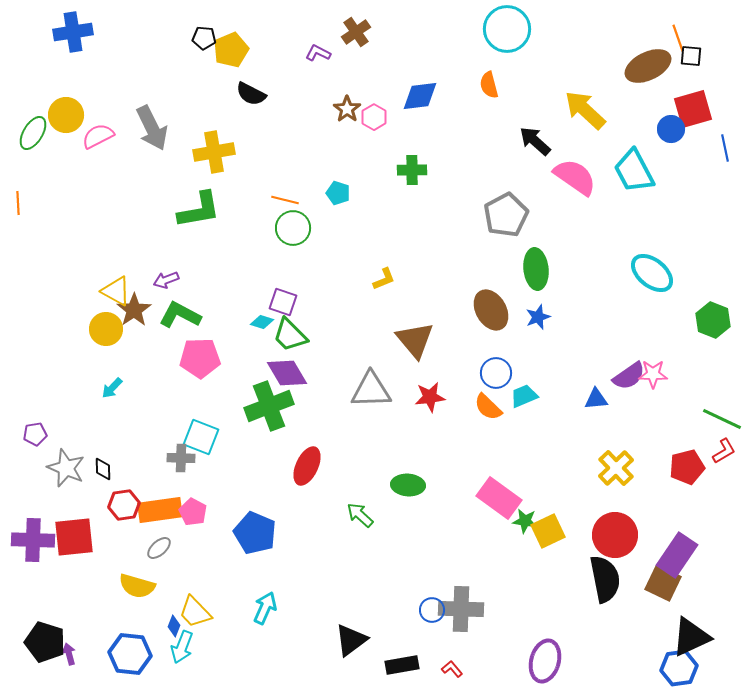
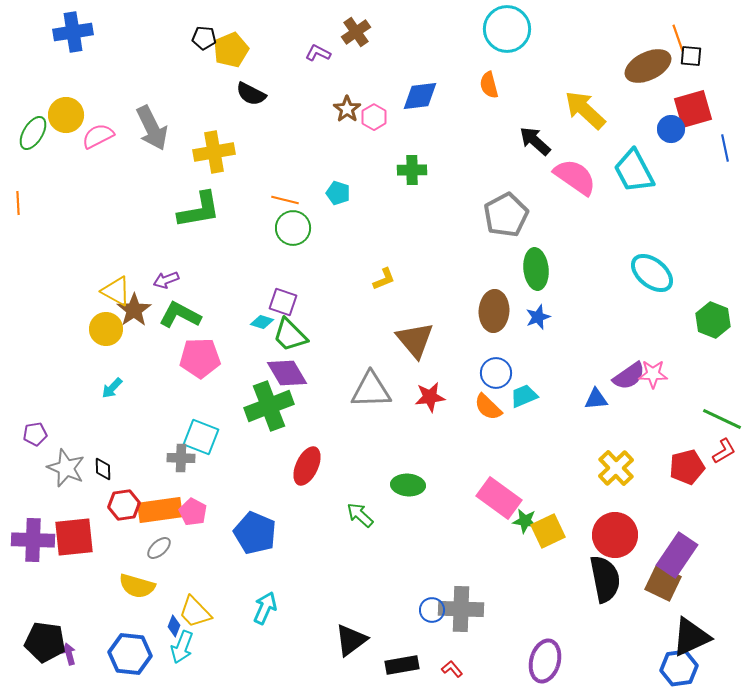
brown ellipse at (491, 310): moved 3 px right, 1 px down; rotated 33 degrees clockwise
black pentagon at (45, 642): rotated 9 degrees counterclockwise
